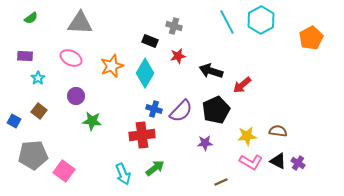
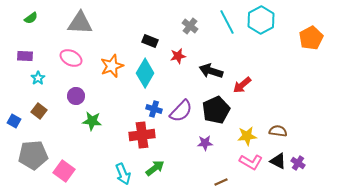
gray cross: moved 16 px right; rotated 21 degrees clockwise
